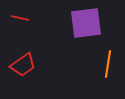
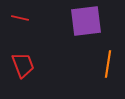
purple square: moved 2 px up
red trapezoid: rotated 76 degrees counterclockwise
